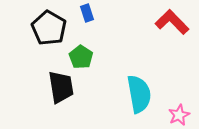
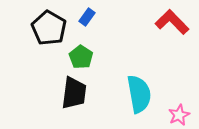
blue rectangle: moved 4 px down; rotated 54 degrees clockwise
black trapezoid: moved 13 px right, 6 px down; rotated 16 degrees clockwise
